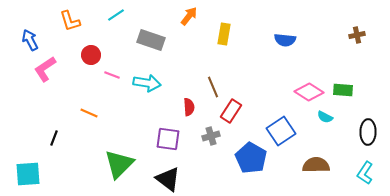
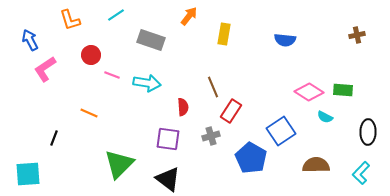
orange L-shape: moved 1 px up
red semicircle: moved 6 px left
cyan L-shape: moved 4 px left; rotated 10 degrees clockwise
